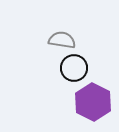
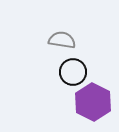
black circle: moved 1 px left, 4 px down
